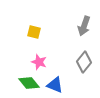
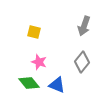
gray diamond: moved 2 px left
blue triangle: moved 2 px right
